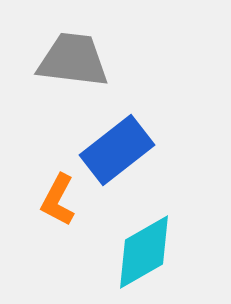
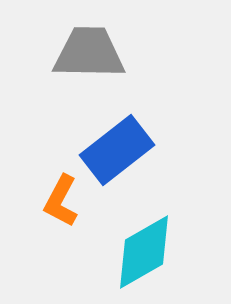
gray trapezoid: moved 16 px right, 7 px up; rotated 6 degrees counterclockwise
orange L-shape: moved 3 px right, 1 px down
